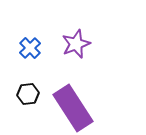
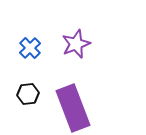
purple rectangle: rotated 12 degrees clockwise
